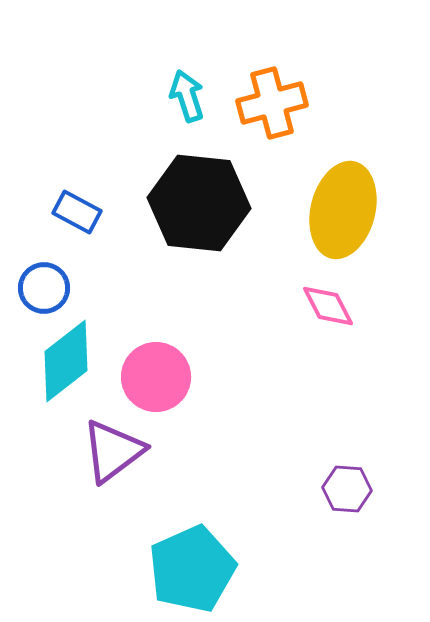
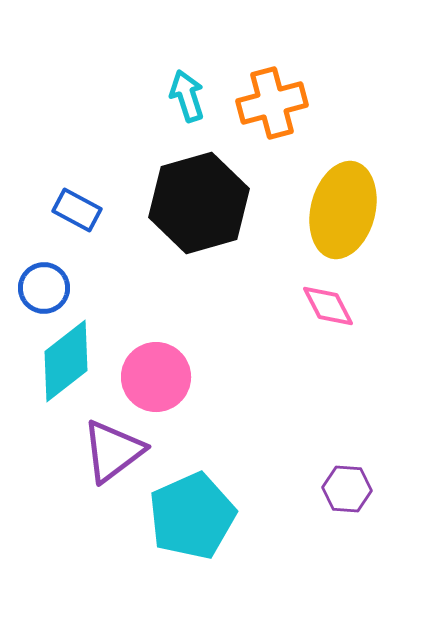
black hexagon: rotated 22 degrees counterclockwise
blue rectangle: moved 2 px up
cyan pentagon: moved 53 px up
